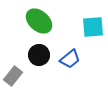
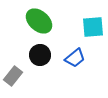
black circle: moved 1 px right
blue trapezoid: moved 5 px right, 1 px up
